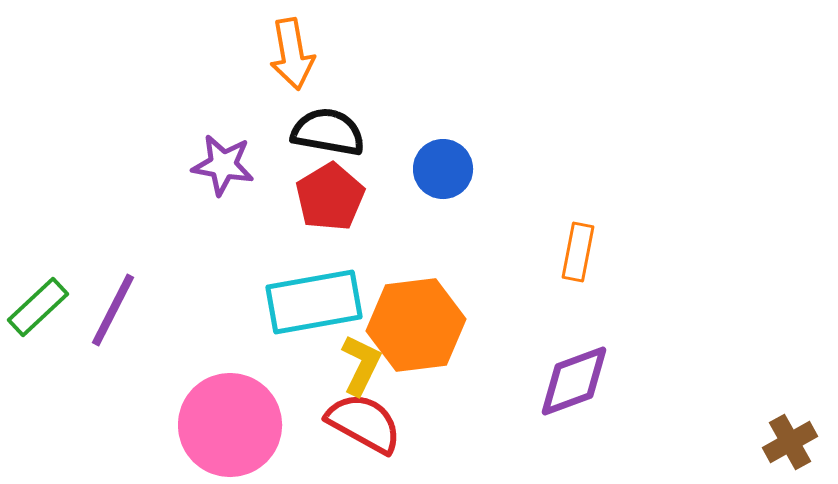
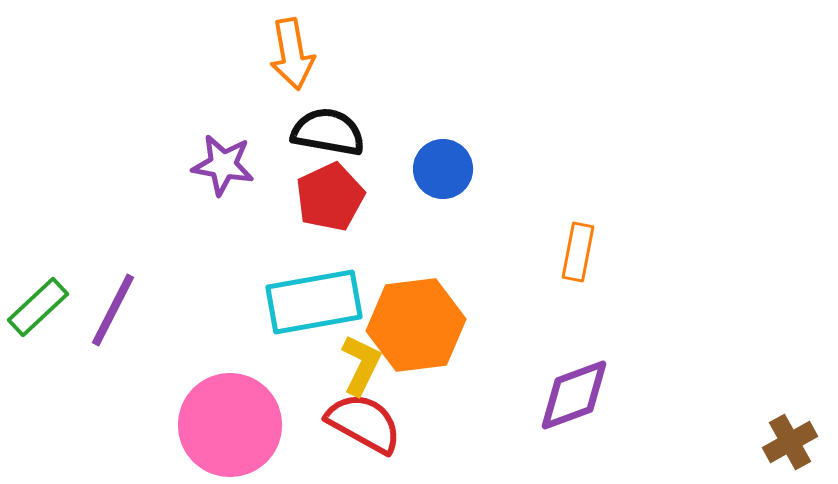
red pentagon: rotated 6 degrees clockwise
purple diamond: moved 14 px down
